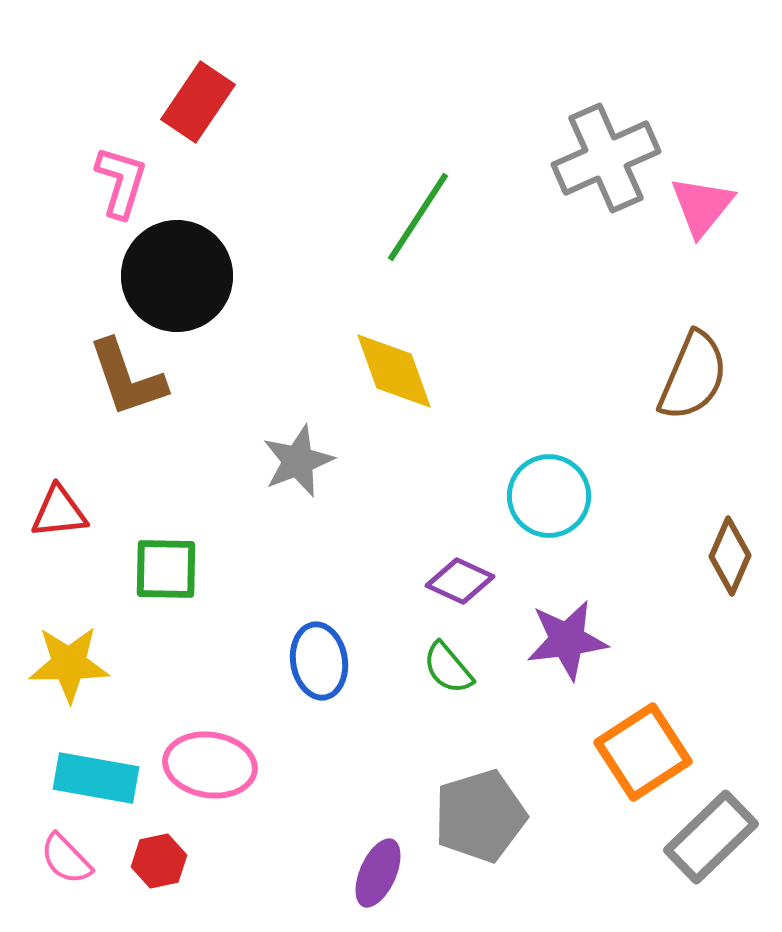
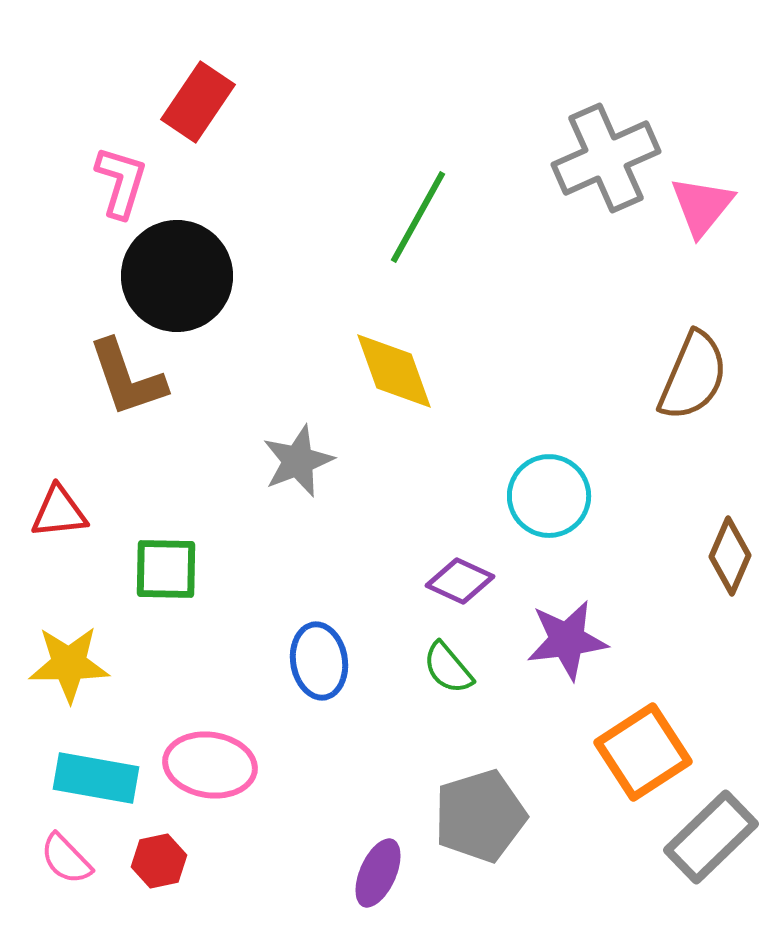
green line: rotated 4 degrees counterclockwise
